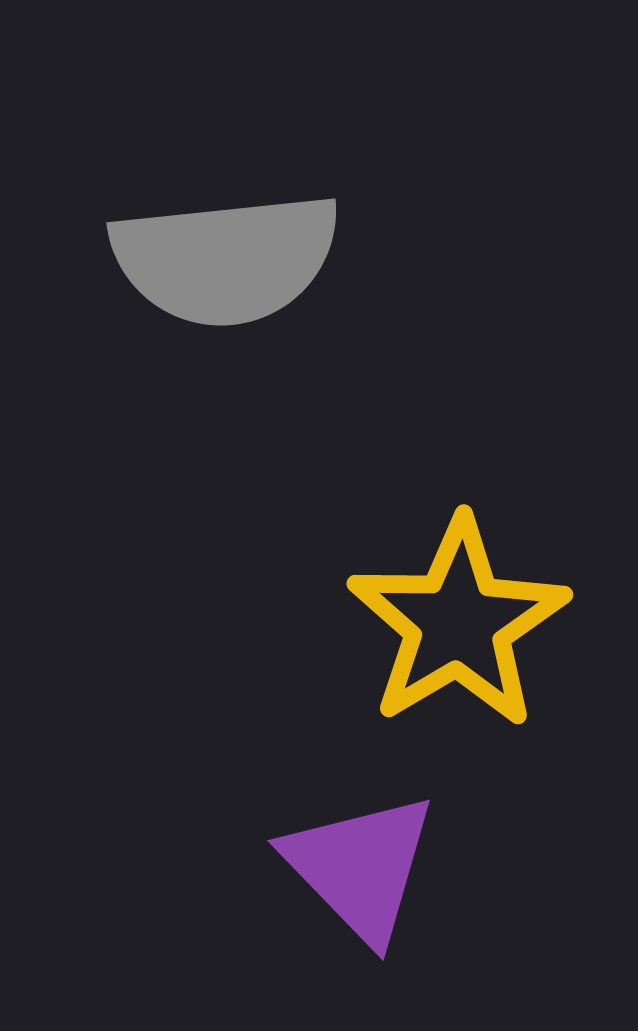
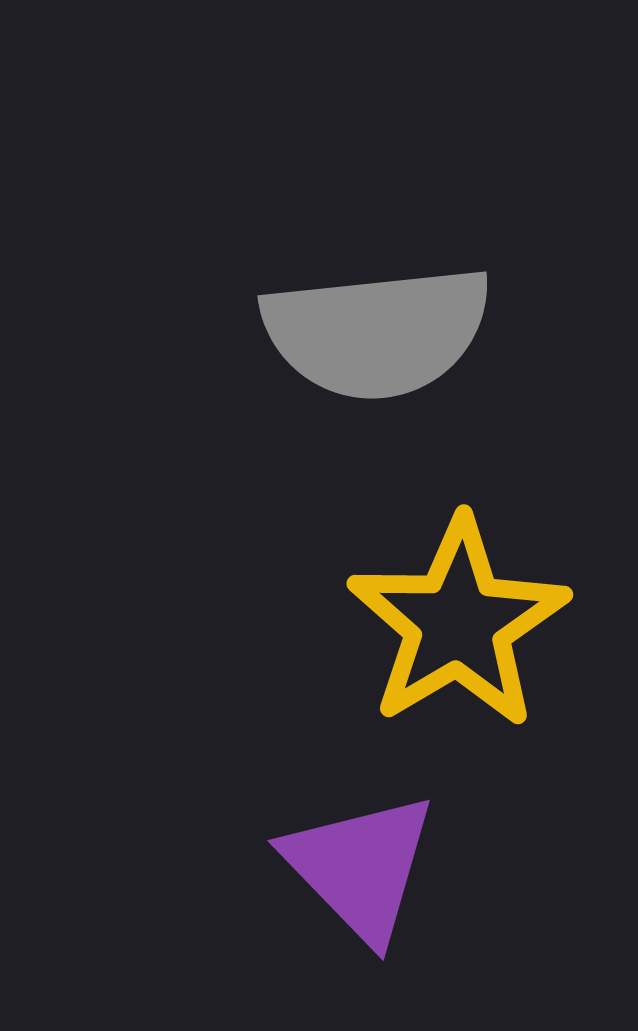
gray semicircle: moved 151 px right, 73 px down
